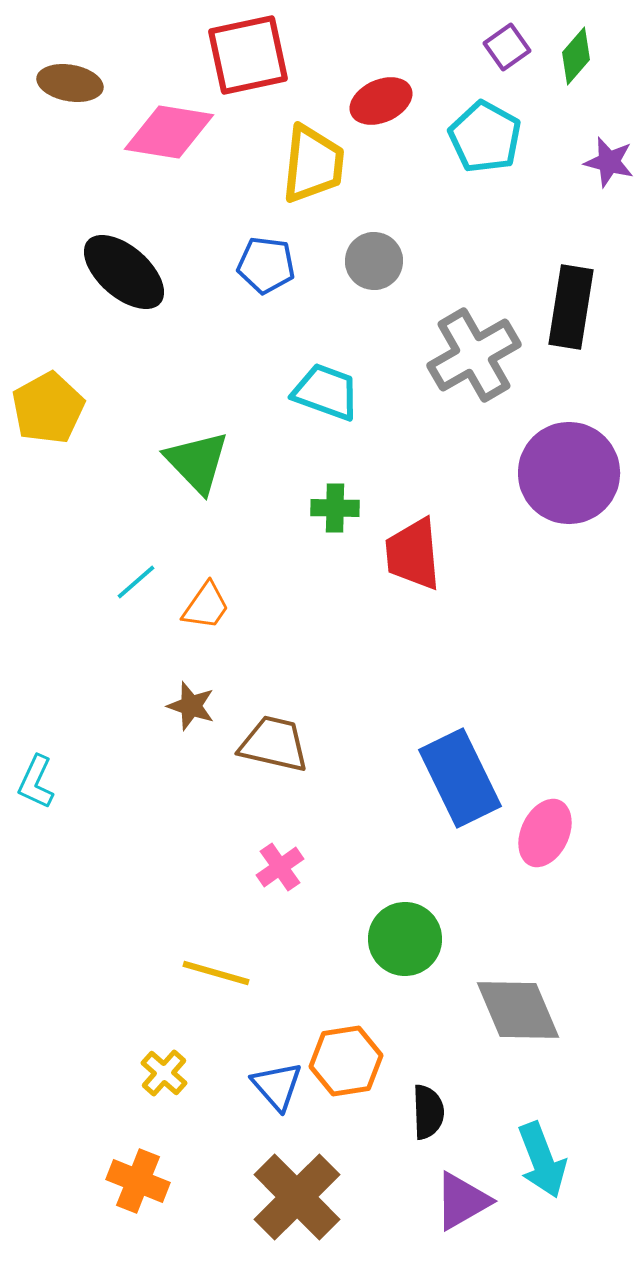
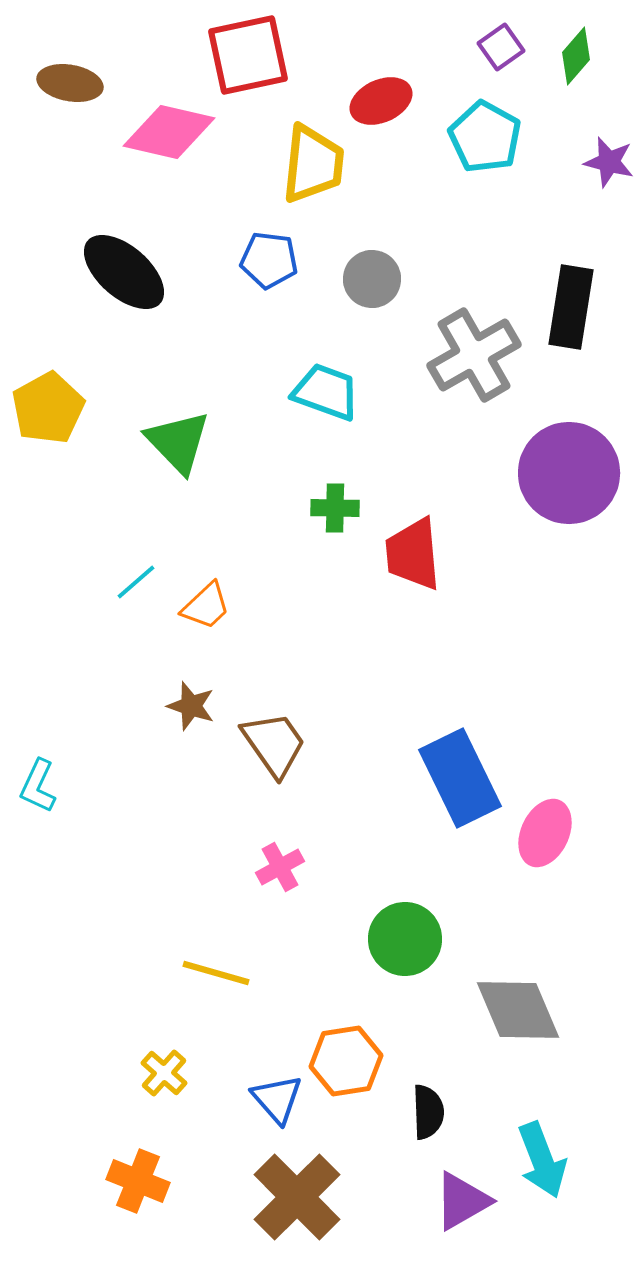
purple square: moved 6 px left
pink diamond: rotated 4 degrees clockwise
gray circle: moved 2 px left, 18 px down
blue pentagon: moved 3 px right, 5 px up
green triangle: moved 19 px left, 20 px up
orange trapezoid: rotated 12 degrees clockwise
brown trapezoid: rotated 42 degrees clockwise
cyan L-shape: moved 2 px right, 4 px down
pink cross: rotated 6 degrees clockwise
blue triangle: moved 13 px down
